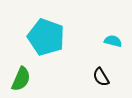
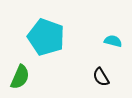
green semicircle: moved 1 px left, 2 px up
